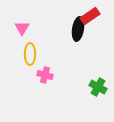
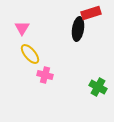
red rectangle: moved 1 px right, 3 px up; rotated 18 degrees clockwise
yellow ellipse: rotated 40 degrees counterclockwise
